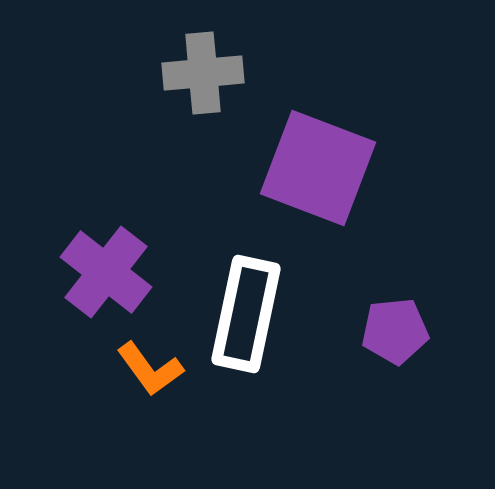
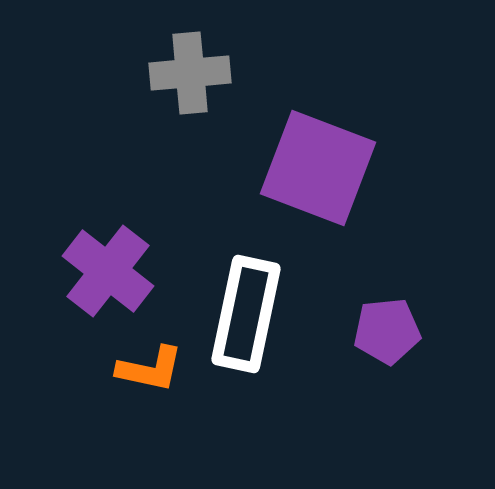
gray cross: moved 13 px left
purple cross: moved 2 px right, 1 px up
purple pentagon: moved 8 px left
orange L-shape: rotated 42 degrees counterclockwise
